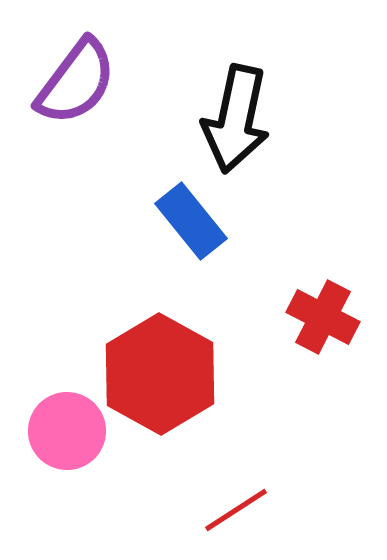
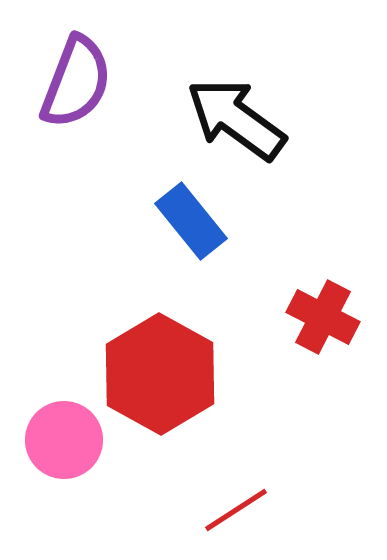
purple semicircle: rotated 16 degrees counterclockwise
black arrow: rotated 114 degrees clockwise
pink circle: moved 3 px left, 9 px down
